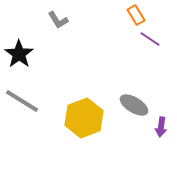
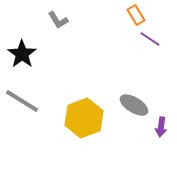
black star: moved 3 px right
